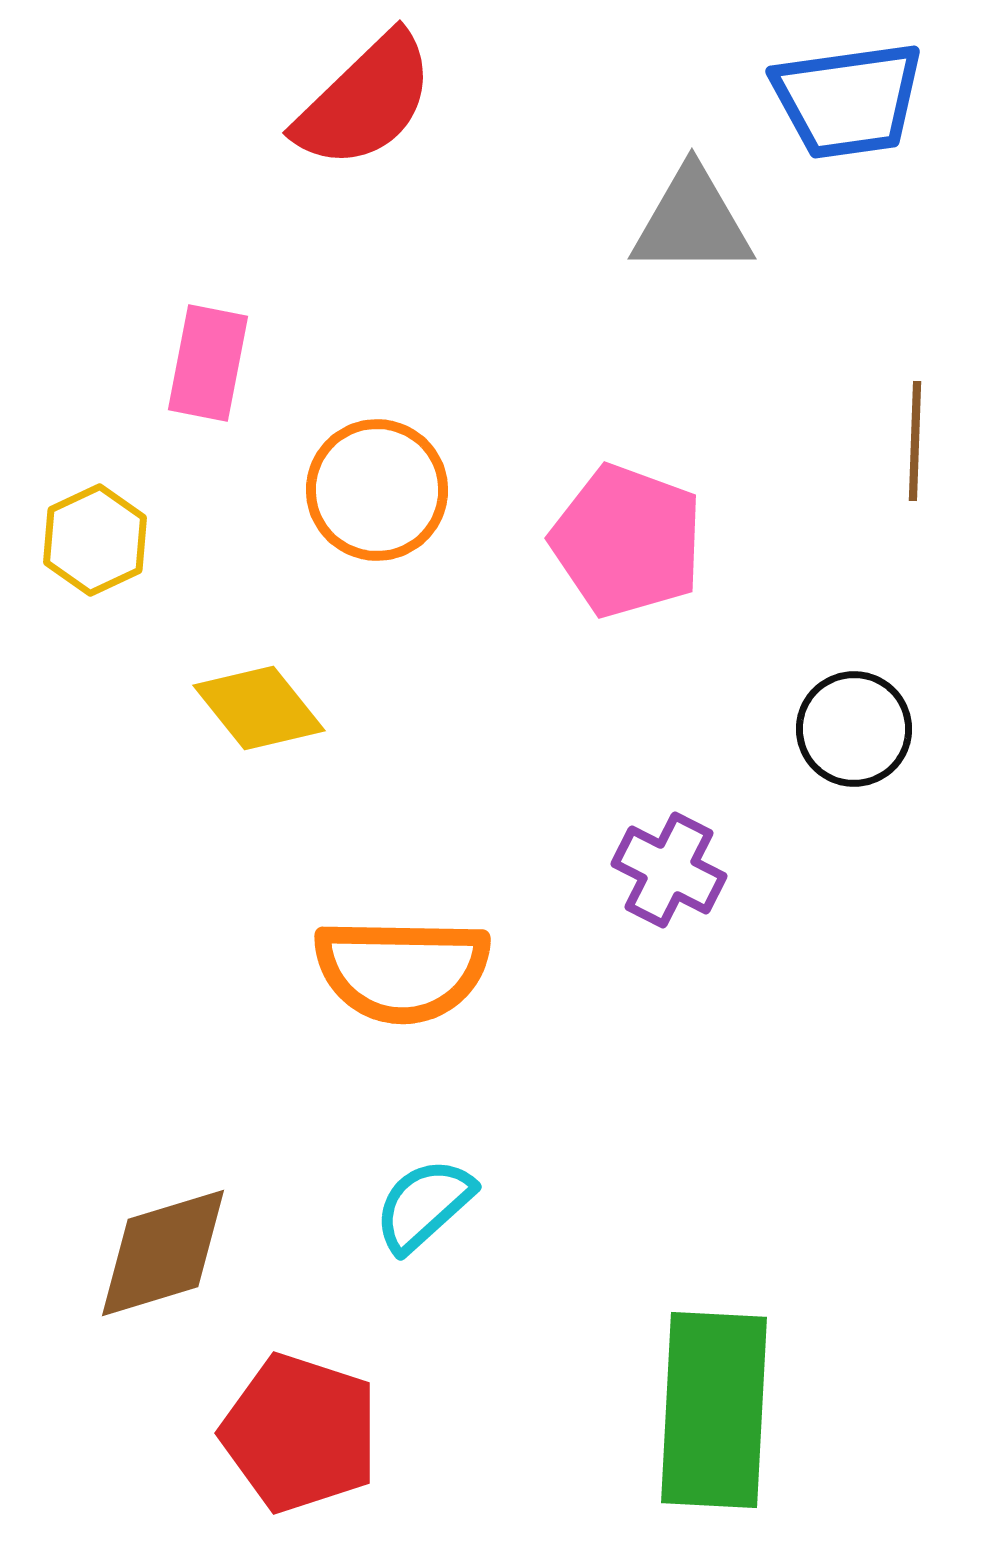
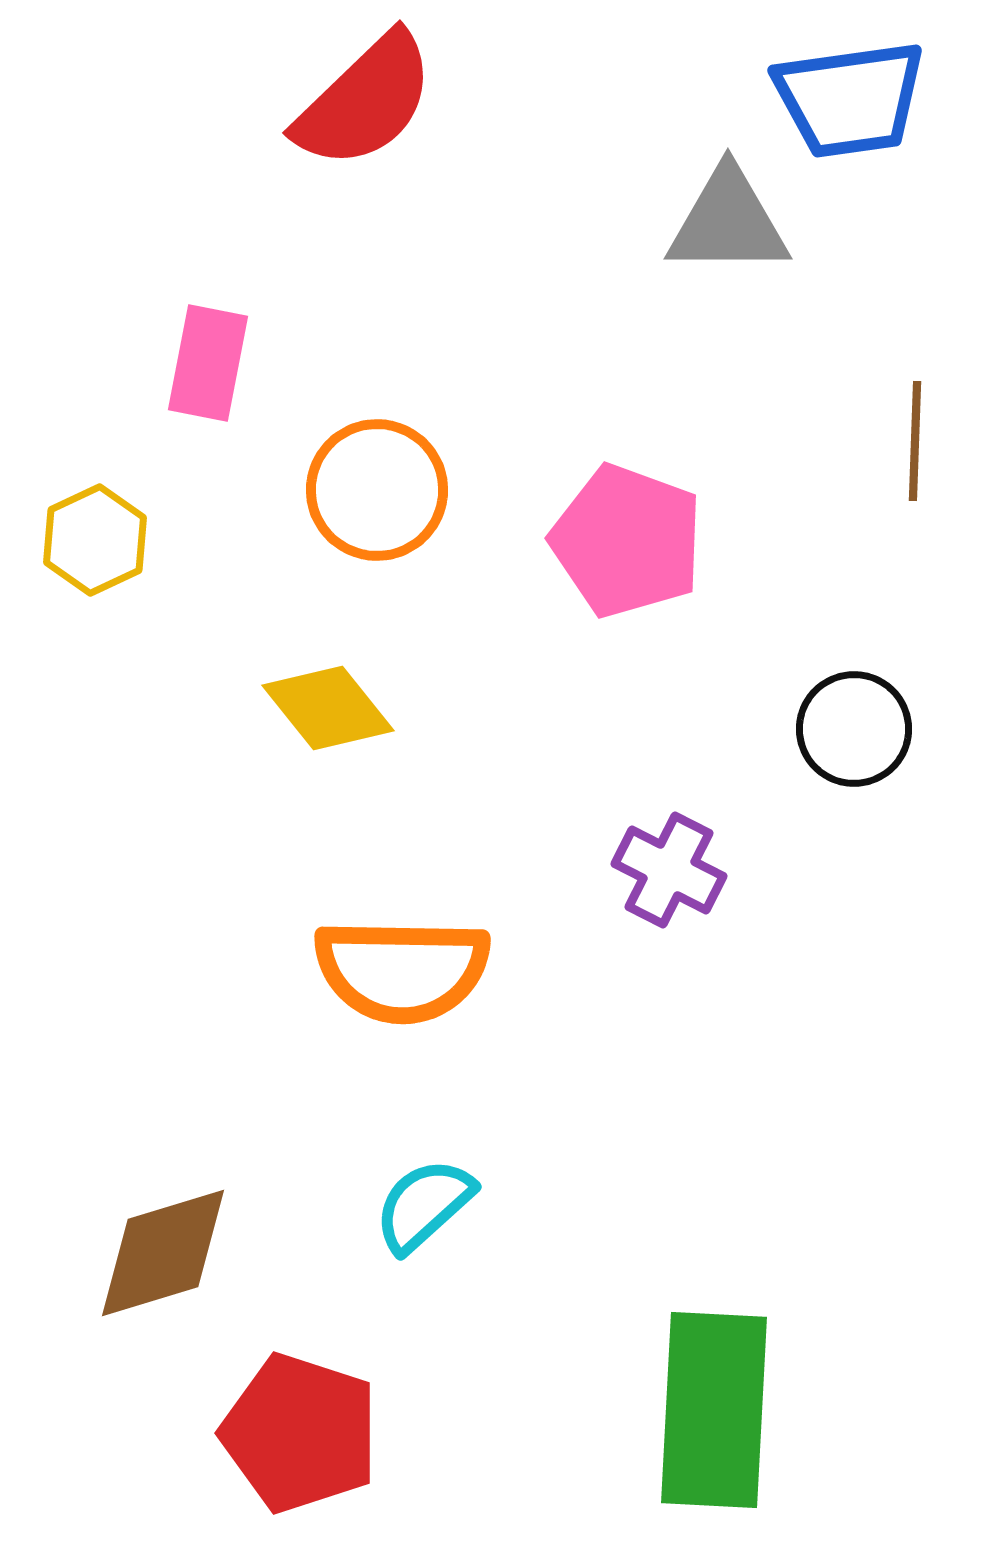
blue trapezoid: moved 2 px right, 1 px up
gray triangle: moved 36 px right
yellow diamond: moved 69 px right
